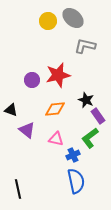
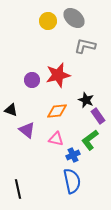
gray ellipse: moved 1 px right
orange diamond: moved 2 px right, 2 px down
green L-shape: moved 2 px down
blue semicircle: moved 4 px left
